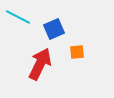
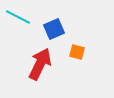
orange square: rotated 21 degrees clockwise
